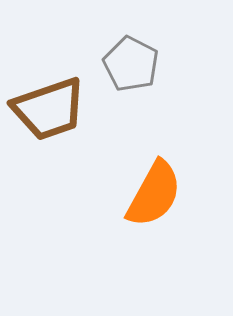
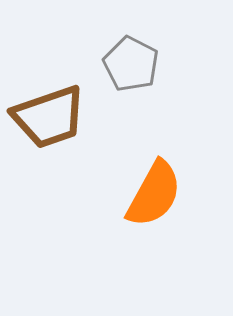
brown trapezoid: moved 8 px down
